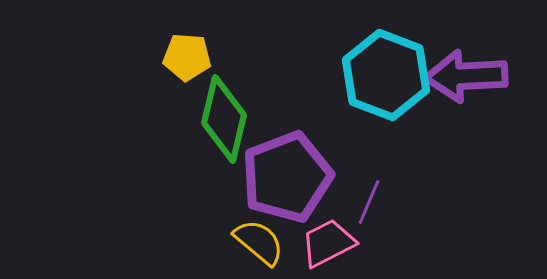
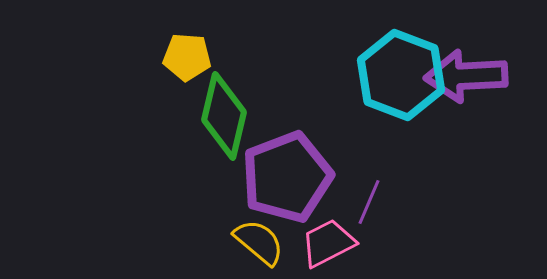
cyan hexagon: moved 15 px right
green diamond: moved 3 px up
